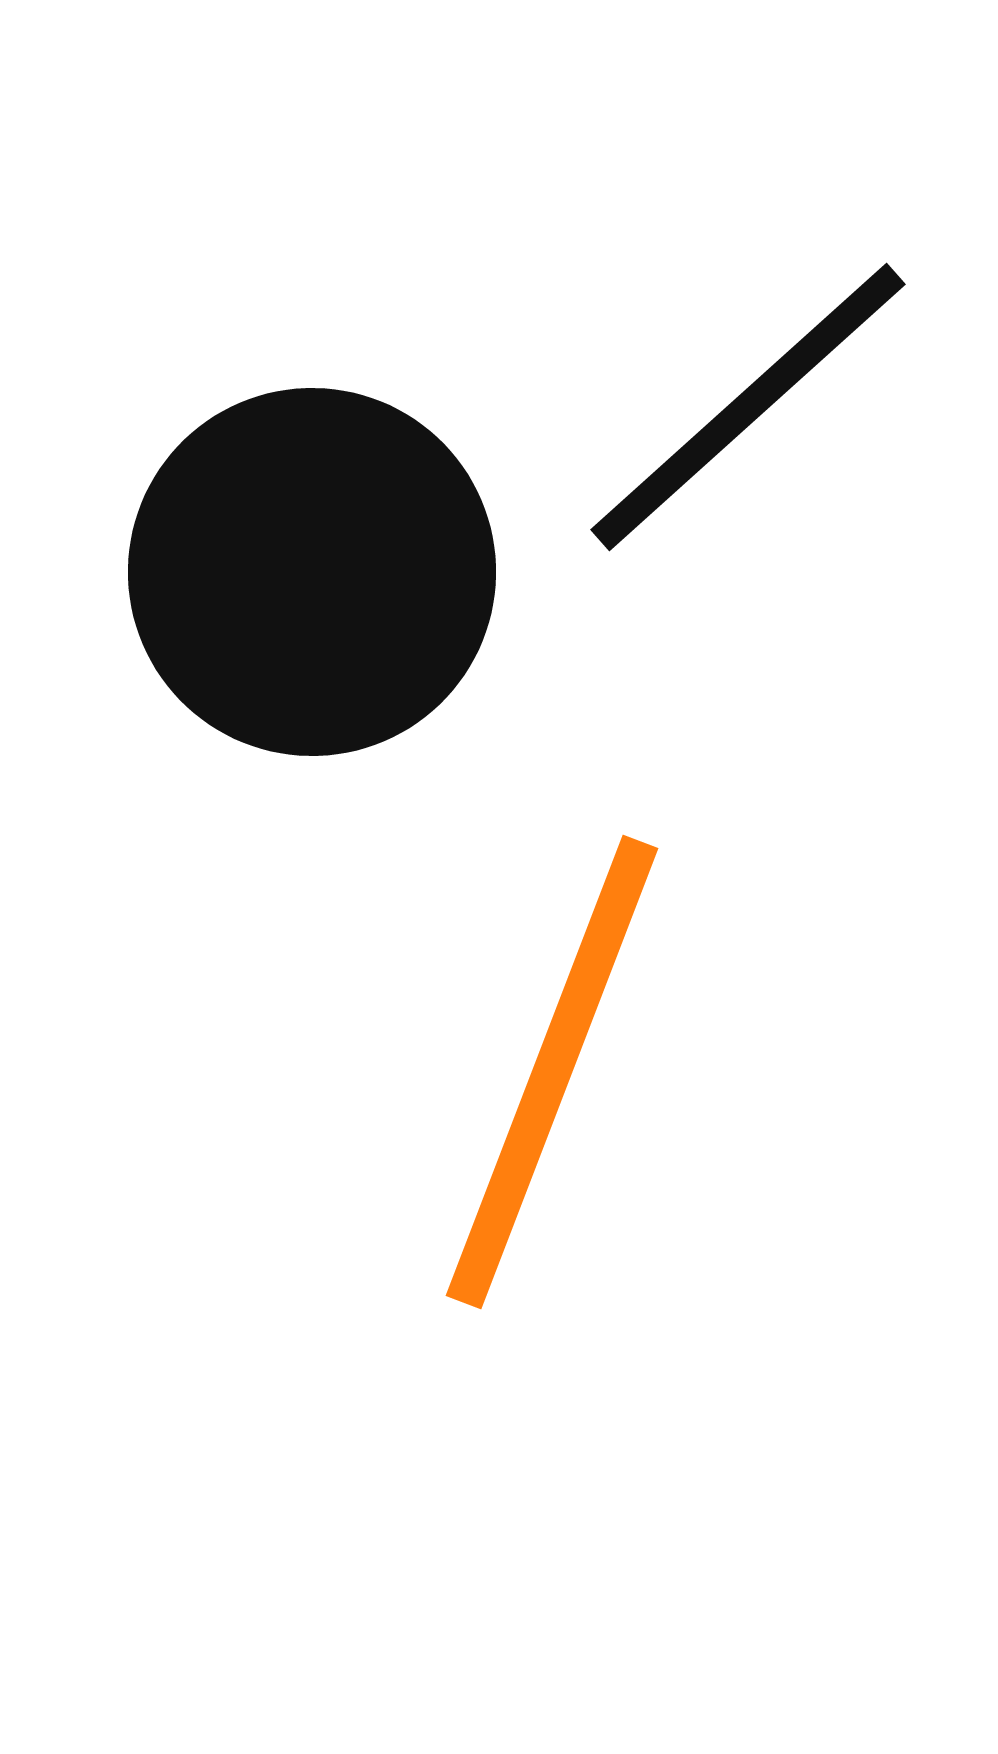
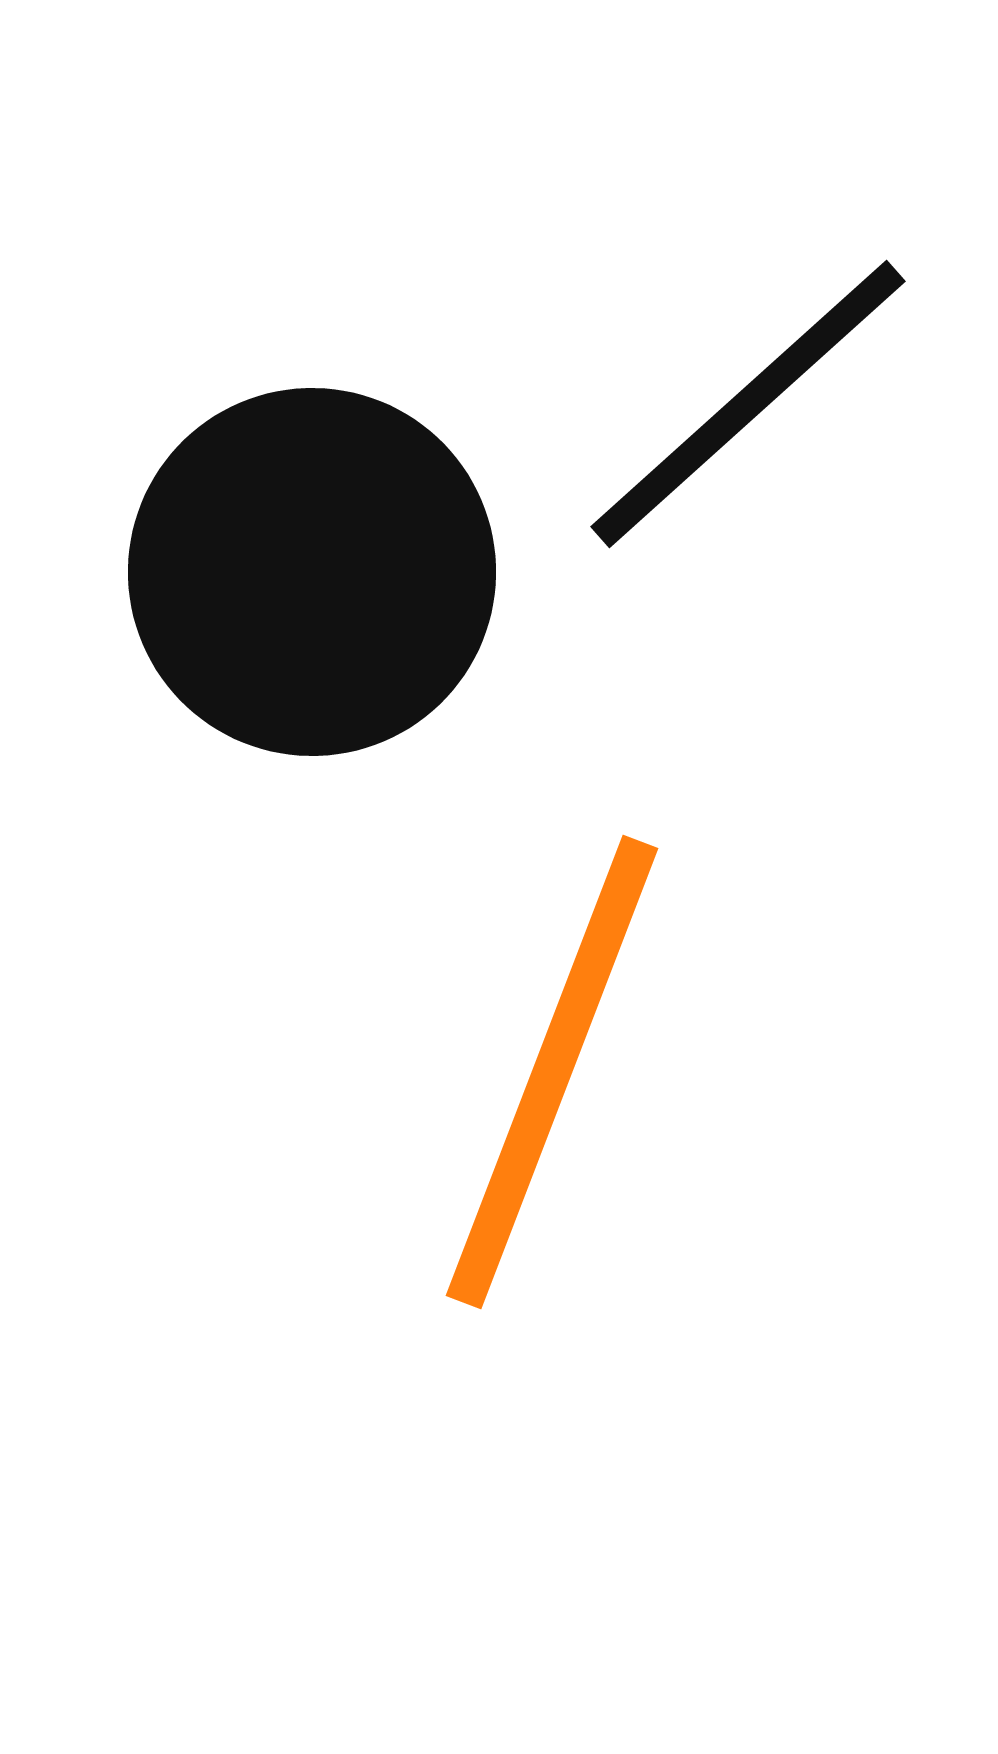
black line: moved 3 px up
